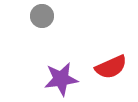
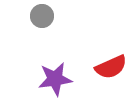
purple star: moved 6 px left
